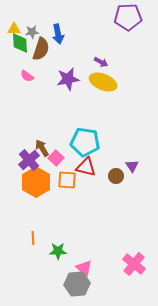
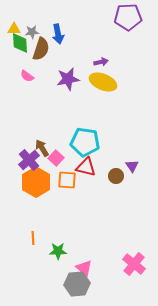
purple arrow: rotated 40 degrees counterclockwise
